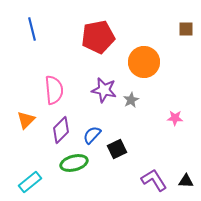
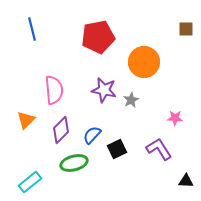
purple L-shape: moved 5 px right, 31 px up
